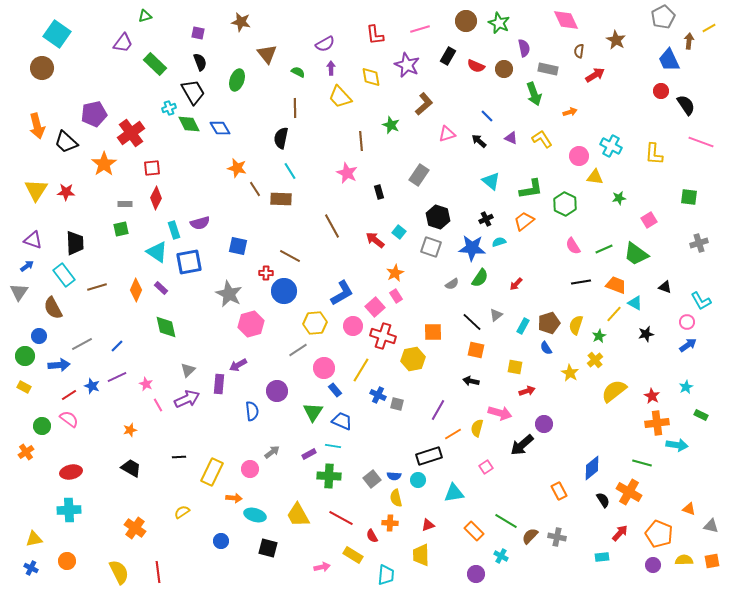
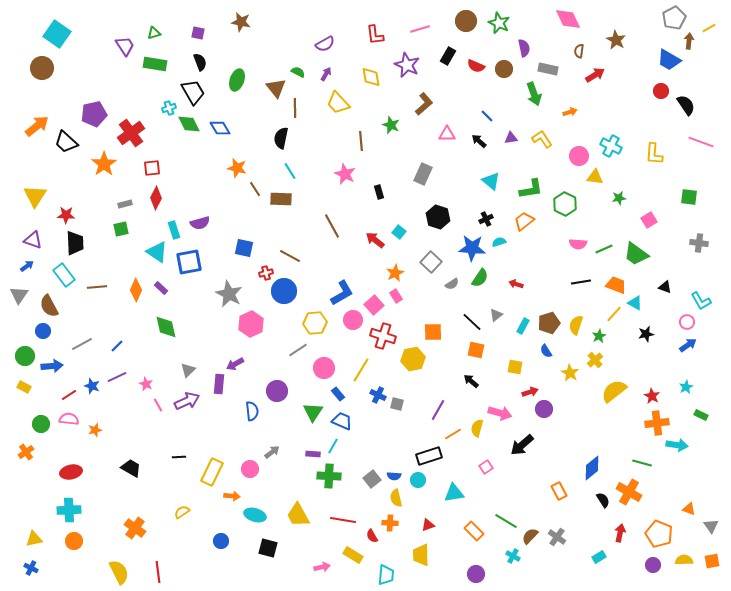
green triangle at (145, 16): moved 9 px right, 17 px down
gray pentagon at (663, 17): moved 11 px right, 1 px down
pink diamond at (566, 20): moved 2 px right, 1 px up
purple trapezoid at (123, 43): moved 2 px right, 3 px down; rotated 70 degrees counterclockwise
brown triangle at (267, 54): moved 9 px right, 34 px down
blue trapezoid at (669, 60): rotated 35 degrees counterclockwise
green rectangle at (155, 64): rotated 35 degrees counterclockwise
purple arrow at (331, 68): moved 5 px left, 6 px down; rotated 32 degrees clockwise
yellow trapezoid at (340, 97): moved 2 px left, 6 px down
orange arrow at (37, 126): rotated 115 degrees counterclockwise
pink triangle at (447, 134): rotated 18 degrees clockwise
purple triangle at (511, 138): rotated 32 degrees counterclockwise
pink star at (347, 173): moved 2 px left, 1 px down
gray rectangle at (419, 175): moved 4 px right, 1 px up; rotated 10 degrees counterclockwise
yellow triangle at (36, 190): moved 1 px left, 6 px down
red star at (66, 192): moved 23 px down
gray rectangle at (125, 204): rotated 16 degrees counterclockwise
gray cross at (699, 243): rotated 24 degrees clockwise
blue square at (238, 246): moved 6 px right, 2 px down
pink semicircle at (573, 246): moved 5 px right, 2 px up; rotated 54 degrees counterclockwise
gray square at (431, 247): moved 15 px down; rotated 25 degrees clockwise
red cross at (266, 273): rotated 16 degrees counterclockwise
red arrow at (516, 284): rotated 64 degrees clockwise
brown line at (97, 287): rotated 12 degrees clockwise
gray triangle at (19, 292): moved 3 px down
pink square at (375, 307): moved 1 px left, 2 px up
brown semicircle at (53, 308): moved 4 px left, 2 px up
pink hexagon at (251, 324): rotated 10 degrees counterclockwise
pink circle at (353, 326): moved 6 px up
blue circle at (39, 336): moved 4 px right, 5 px up
blue semicircle at (546, 348): moved 3 px down
blue arrow at (59, 365): moved 7 px left, 1 px down
purple arrow at (238, 365): moved 3 px left, 1 px up
black arrow at (471, 381): rotated 28 degrees clockwise
blue rectangle at (335, 390): moved 3 px right, 4 px down
red arrow at (527, 391): moved 3 px right, 1 px down
purple arrow at (187, 399): moved 2 px down
pink semicircle at (69, 419): rotated 30 degrees counterclockwise
purple circle at (544, 424): moved 15 px up
green circle at (42, 426): moved 1 px left, 2 px up
orange star at (130, 430): moved 35 px left
cyan line at (333, 446): rotated 70 degrees counterclockwise
purple rectangle at (309, 454): moved 4 px right; rotated 32 degrees clockwise
orange arrow at (234, 498): moved 2 px left, 2 px up
red line at (341, 518): moved 2 px right, 2 px down; rotated 20 degrees counterclockwise
gray triangle at (711, 526): rotated 42 degrees clockwise
red arrow at (620, 533): rotated 30 degrees counterclockwise
gray cross at (557, 537): rotated 24 degrees clockwise
cyan cross at (501, 556): moved 12 px right
cyan rectangle at (602, 557): moved 3 px left; rotated 24 degrees counterclockwise
orange circle at (67, 561): moved 7 px right, 20 px up
